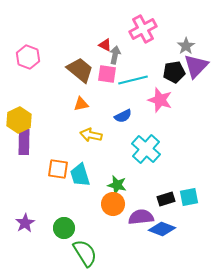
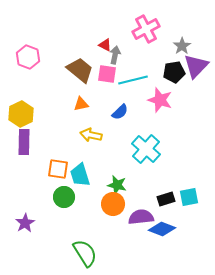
pink cross: moved 3 px right
gray star: moved 4 px left
blue semicircle: moved 3 px left, 4 px up; rotated 18 degrees counterclockwise
yellow hexagon: moved 2 px right, 6 px up
green circle: moved 31 px up
